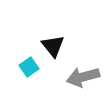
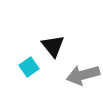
gray arrow: moved 2 px up
